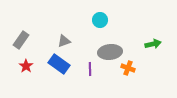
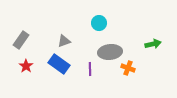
cyan circle: moved 1 px left, 3 px down
